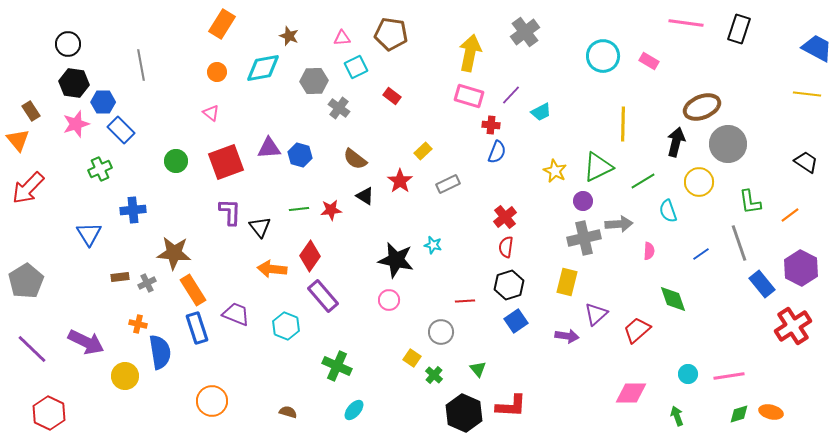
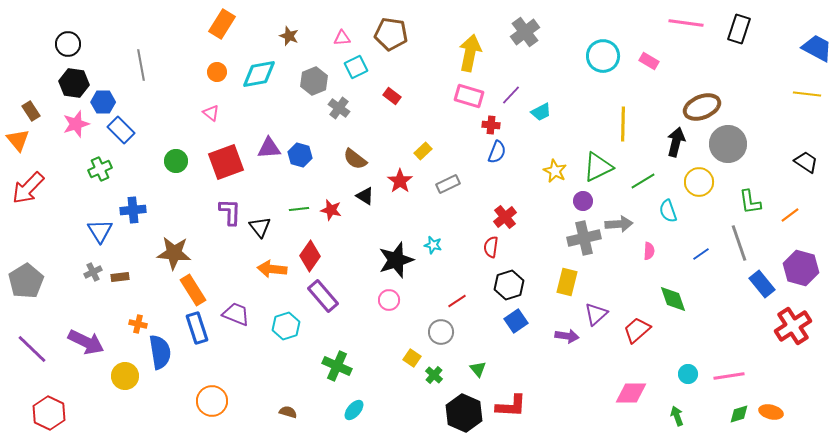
cyan diamond at (263, 68): moved 4 px left, 6 px down
gray hexagon at (314, 81): rotated 20 degrees counterclockwise
red star at (331, 210): rotated 20 degrees clockwise
blue triangle at (89, 234): moved 11 px right, 3 px up
red semicircle at (506, 247): moved 15 px left
black star at (396, 260): rotated 30 degrees counterclockwise
purple hexagon at (801, 268): rotated 12 degrees counterclockwise
gray cross at (147, 283): moved 54 px left, 11 px up
red line at (465, 301): moved 8 px left; rotated 30 degrees counterclockwise
cyan hexagon at (286, 326): rotated 20 degrees clockwise
